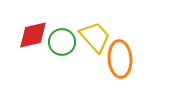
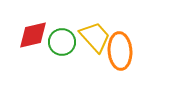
orange ellipse: moved 8 px up
